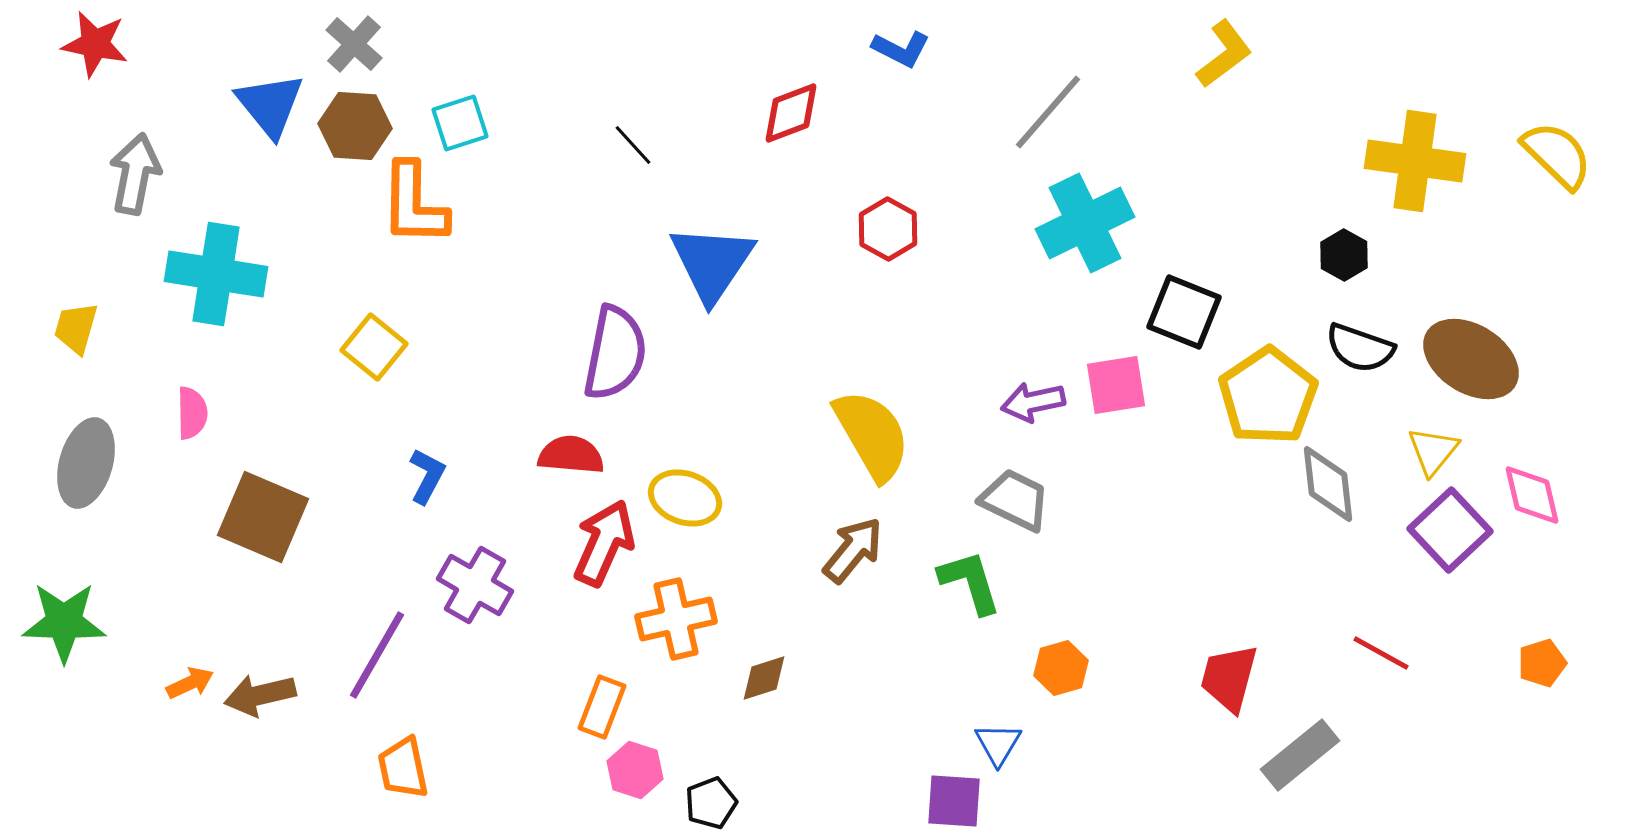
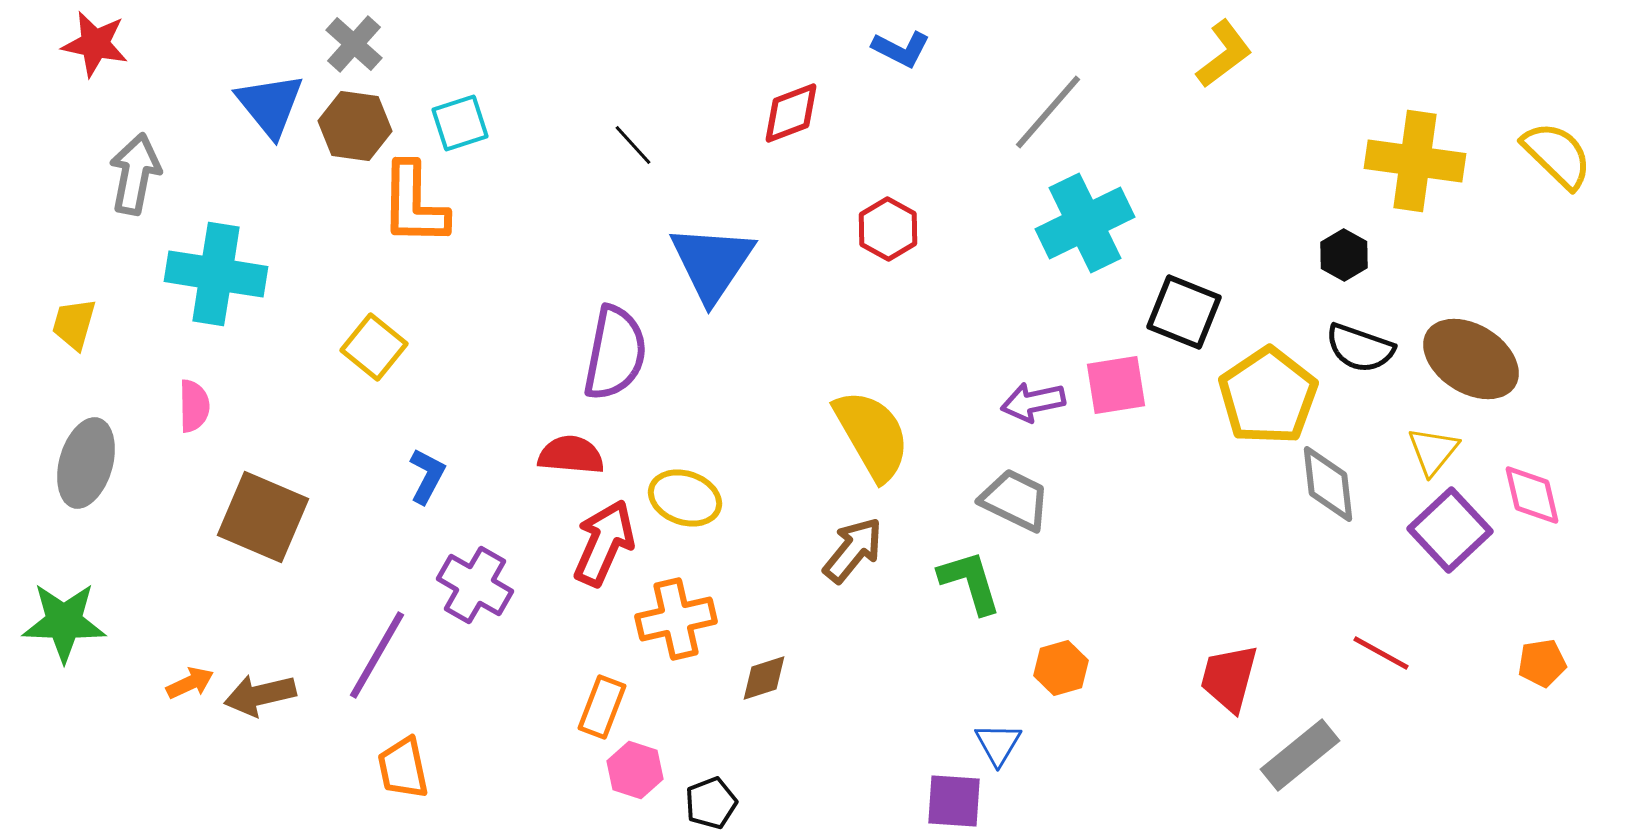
brown hexagon at (355, 126): rotated 4 degrees clockwise
yellow trapezoid at (76, 328): moved 2 px left, 4 px up
pink semicircle at (192, 413): moved 2 px right, 7 px up
orange pentagon at (1542, 663): rotated 9 degrees clockwise
